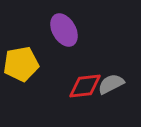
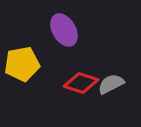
yellow pentagon: moved 1 px right
red diamond: moved 4 px left, 3 px up; rotated 24 degrees clockwise
